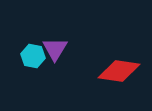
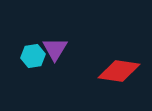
cyan hexagon: rotated 20 degrees counterclockwise
